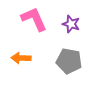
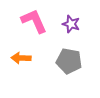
pink L-shape: moved 2 px down
